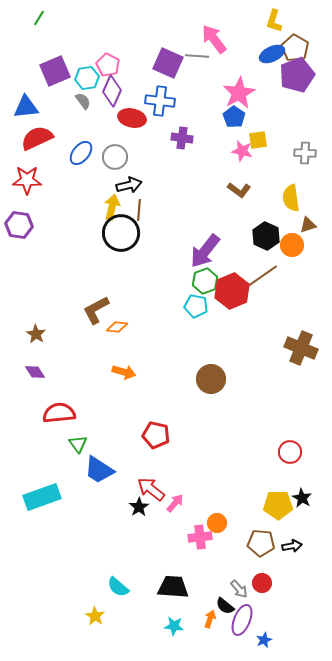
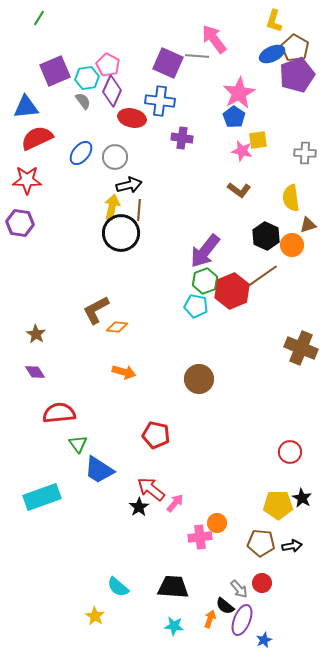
purple hexagon at (19, 225): moved 1 px right, 2 px up
brown circle at (211, 379): moved 12 px left
